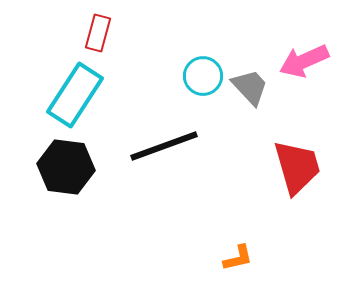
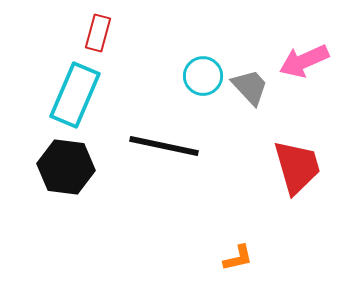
cyan rectangle: rotated 10 degrees counterclockwise
black line: rotated 32 degrees clockwise
